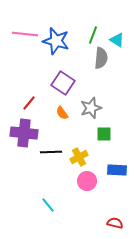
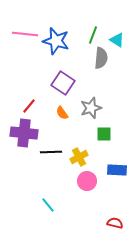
red line: moved 3 px down
